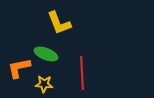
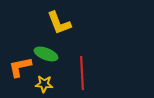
orange L-shape: moved 1 px right, 1 px up
